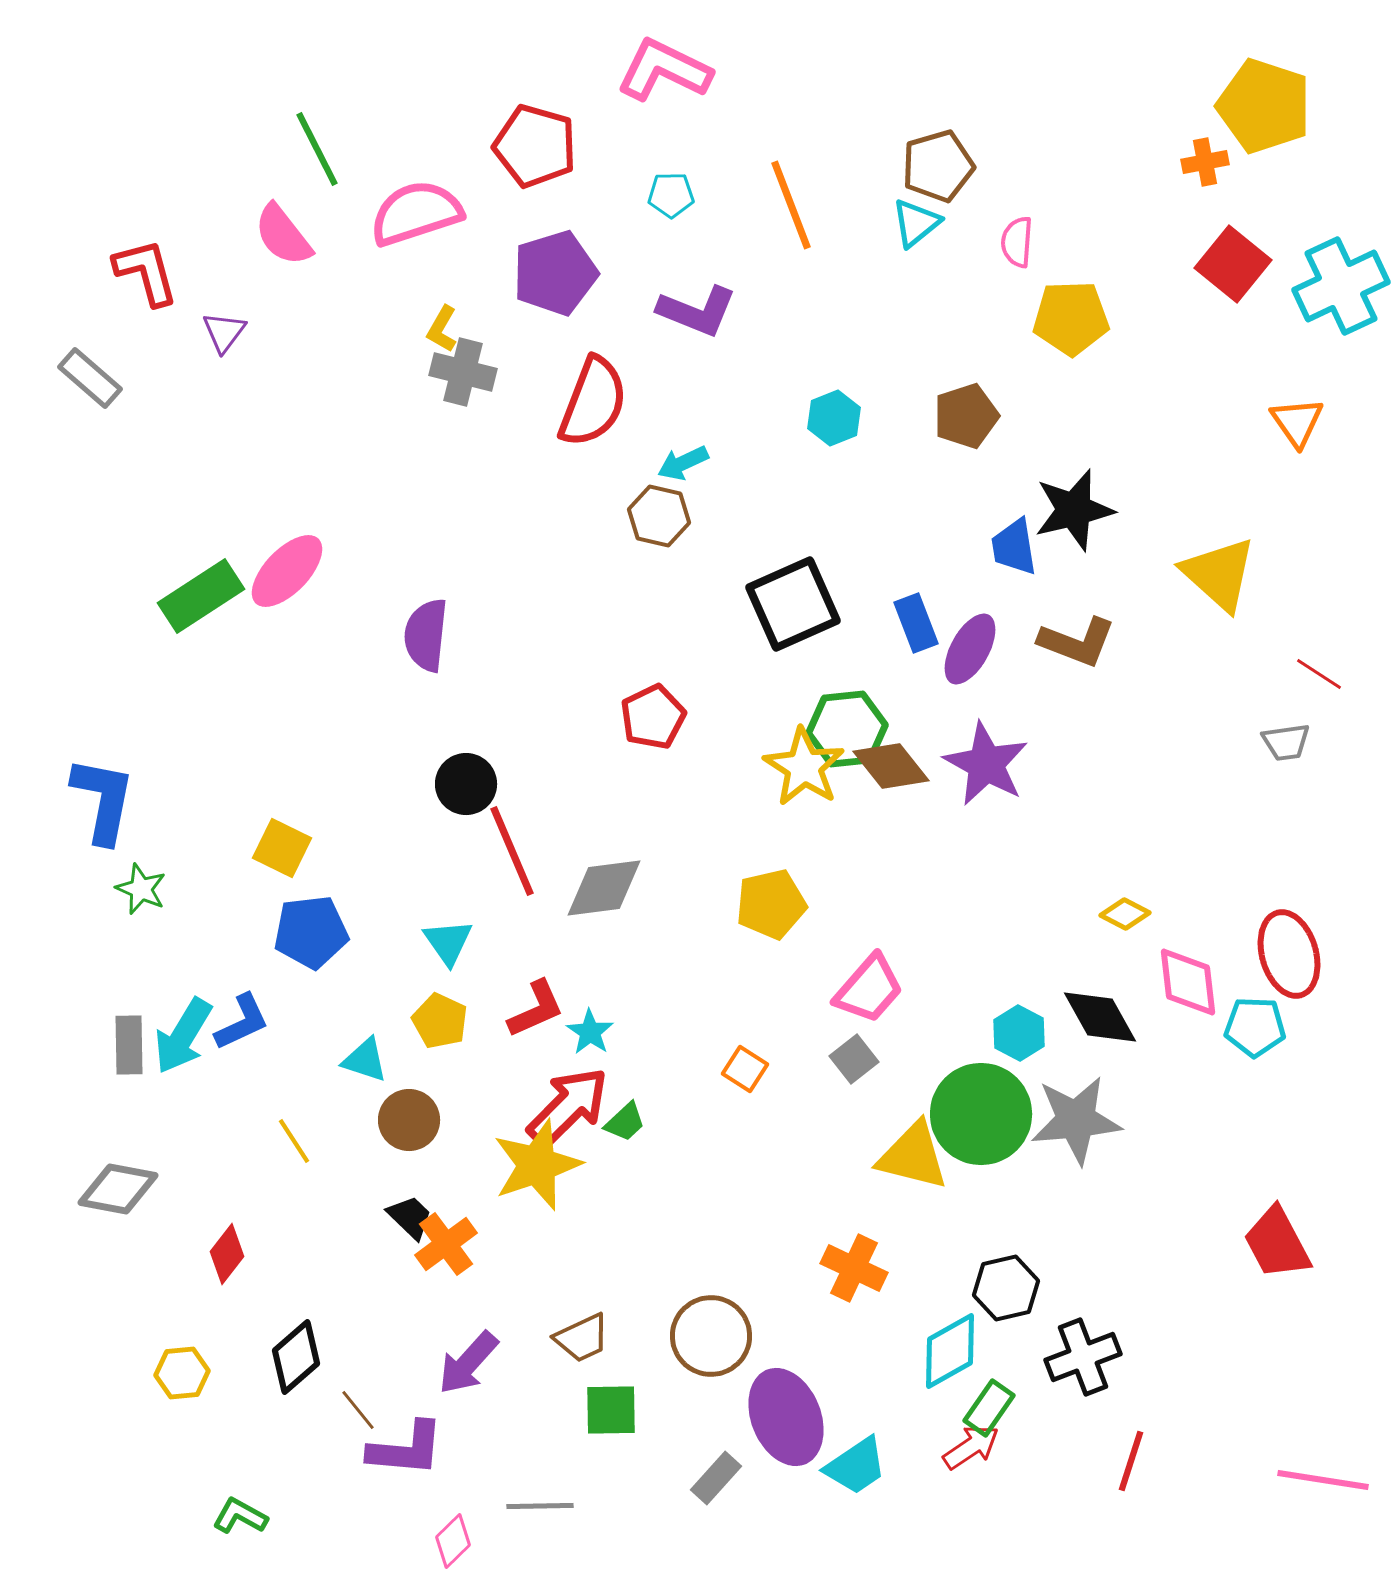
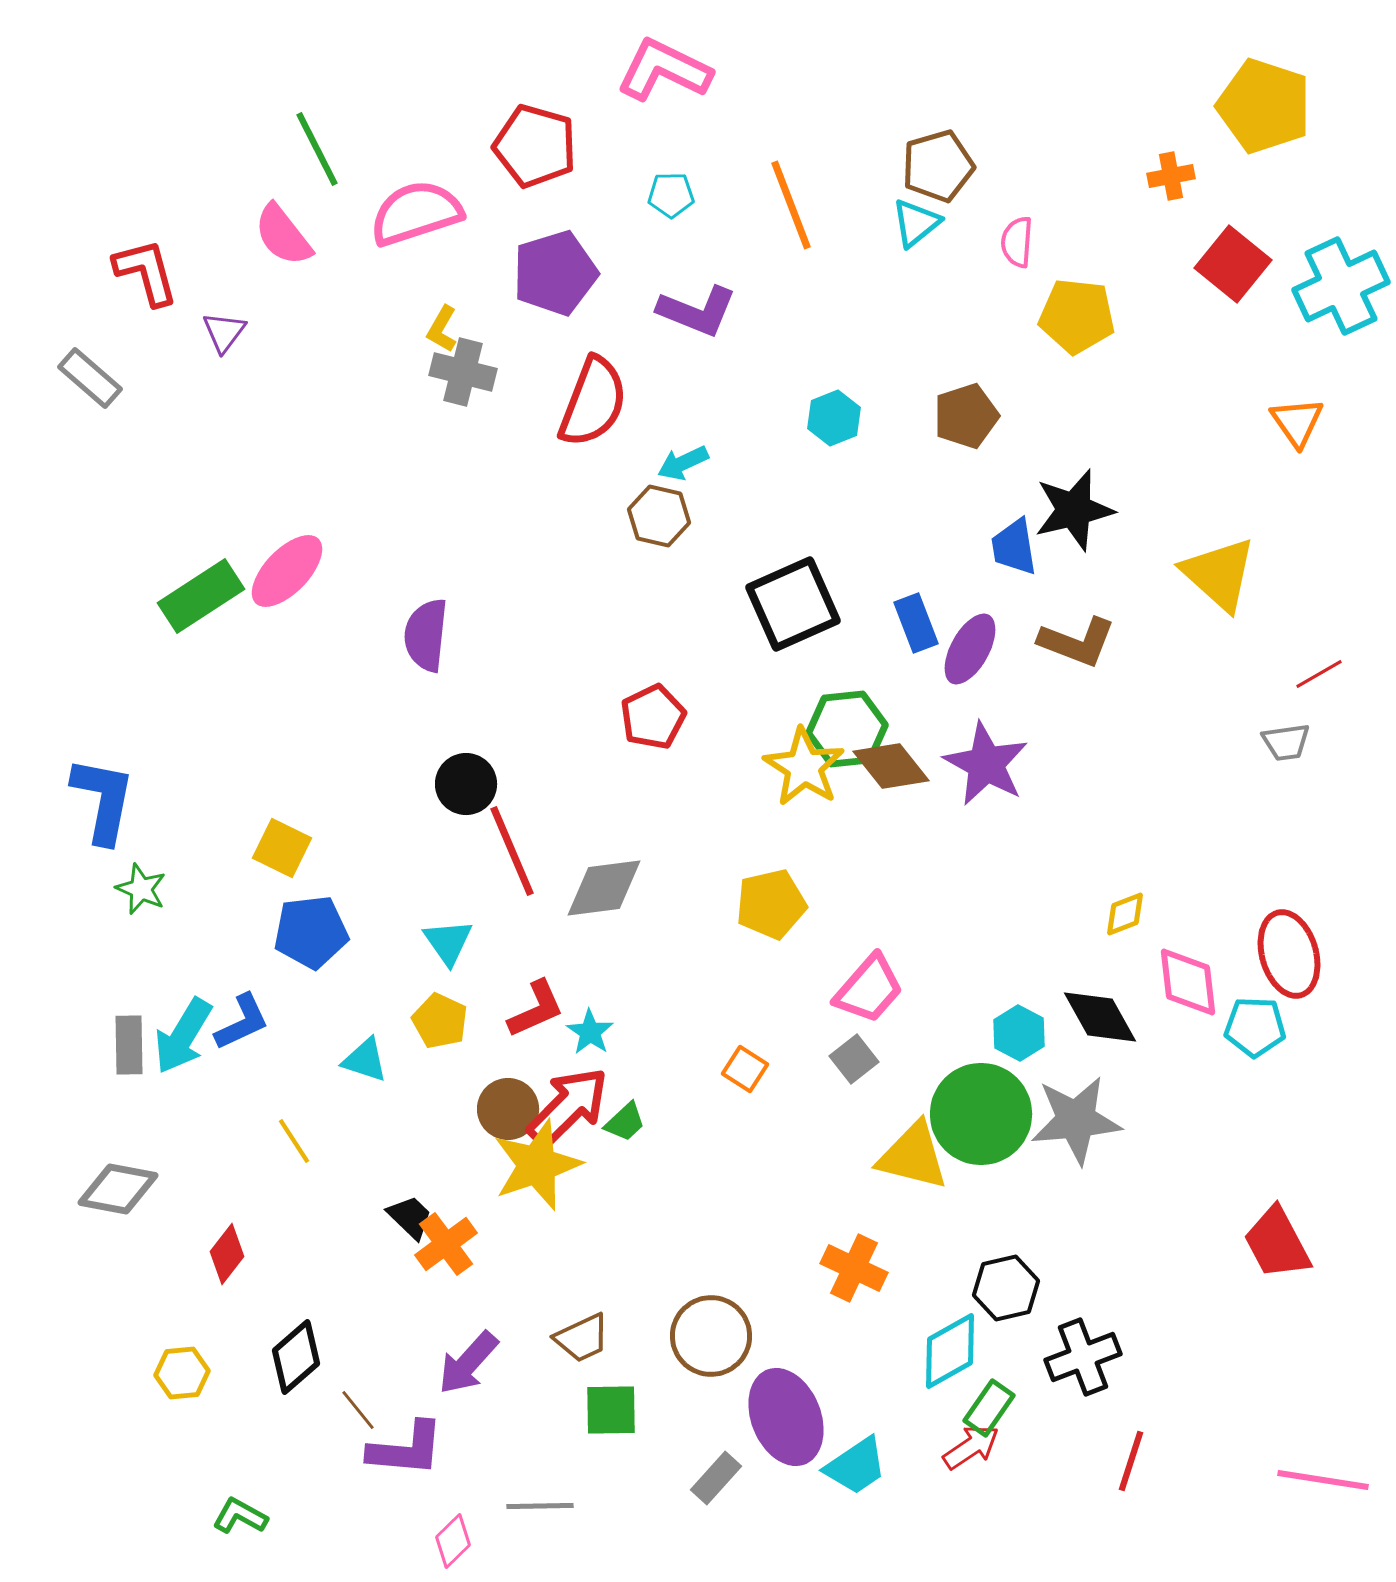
orange cross at (1205, 162): moved 34 px left, 14 px down
yellow pentagon at (1071, 318): moved 6 px right, 2 px up; rotated 8 degrees clockwise
red line at (1319, 674): rotated 63 degrees counterclockwise
yellow diamond at (1125, 914): rotated 48 degrees counterclockwise
brown circle at (409, 1120): moved 99 px right, 11 px up
